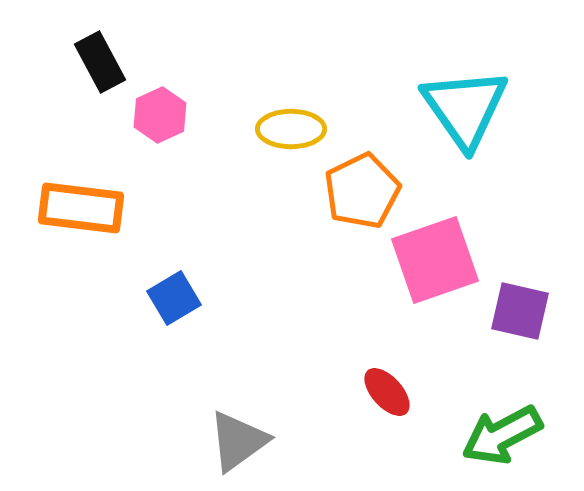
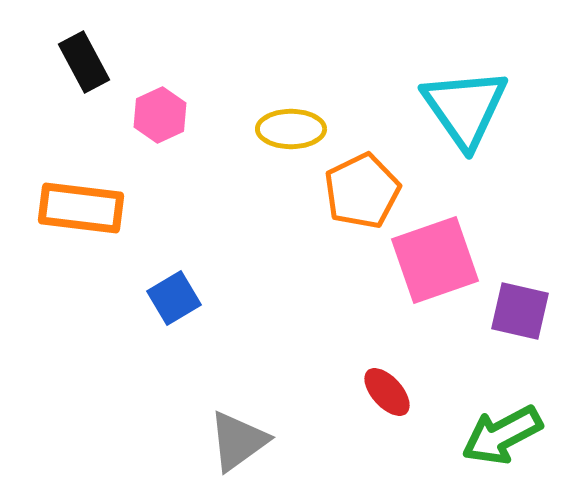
black rectangle: moved 16 px left
